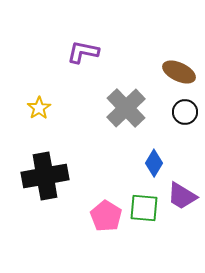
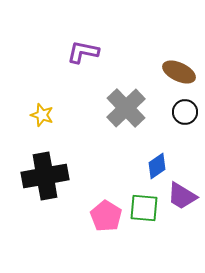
yellow star: moved 3 px right, 7 px down; rotated 20 degrees counterclockwise
blue diamond: moved 3 px right, 3 px down; rotated 24 degrees clockwise
